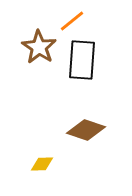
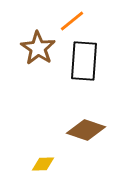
brown star: moved 1 px left, 1 px down
black rectangle: moved 2 px right, 1 px down
yellow diamond: moved 1 px right
